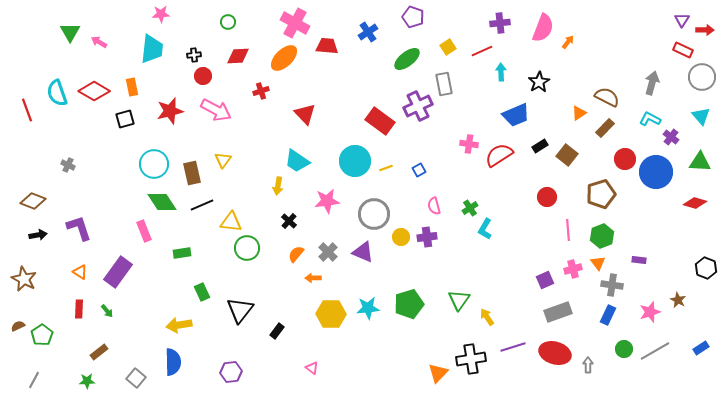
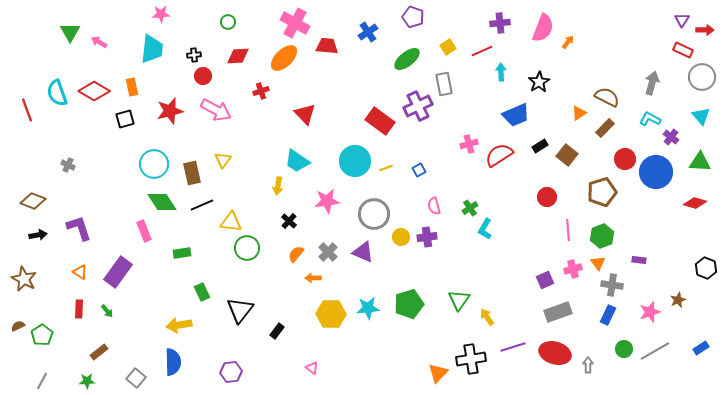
pink cross at (469, 144): rotated 24 degrees counterclockwise
brown pentagon at (601, 194): moved 1 px right, 2 px up
brown star at (678, 300): rotated 21 degrees clockwise
gray line at (34, 380): moved 8 px right, 1 px down
